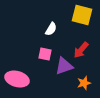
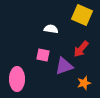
yellow square: rotated 10 degrees clockwise
white semicircle: rotated 112 degrees counterclockwise
red arrow: moved 1 px up
pink square: moved 2 px left, 1 px down
pink ellipse: rotated 75 degrees clockwise
